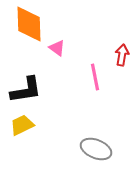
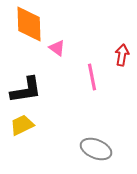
pink line: moved 3 px left
